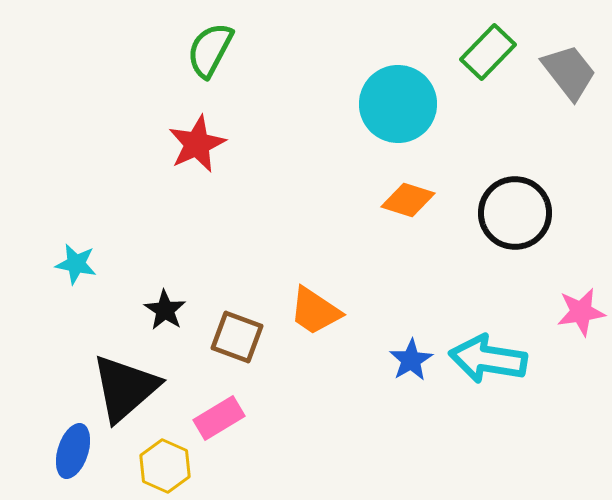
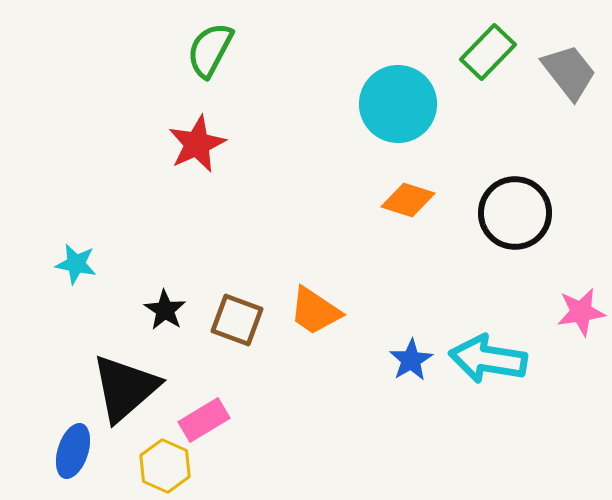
brown square: moved 17 px up
pink rectangle: moved 15 px left, 2 px down
